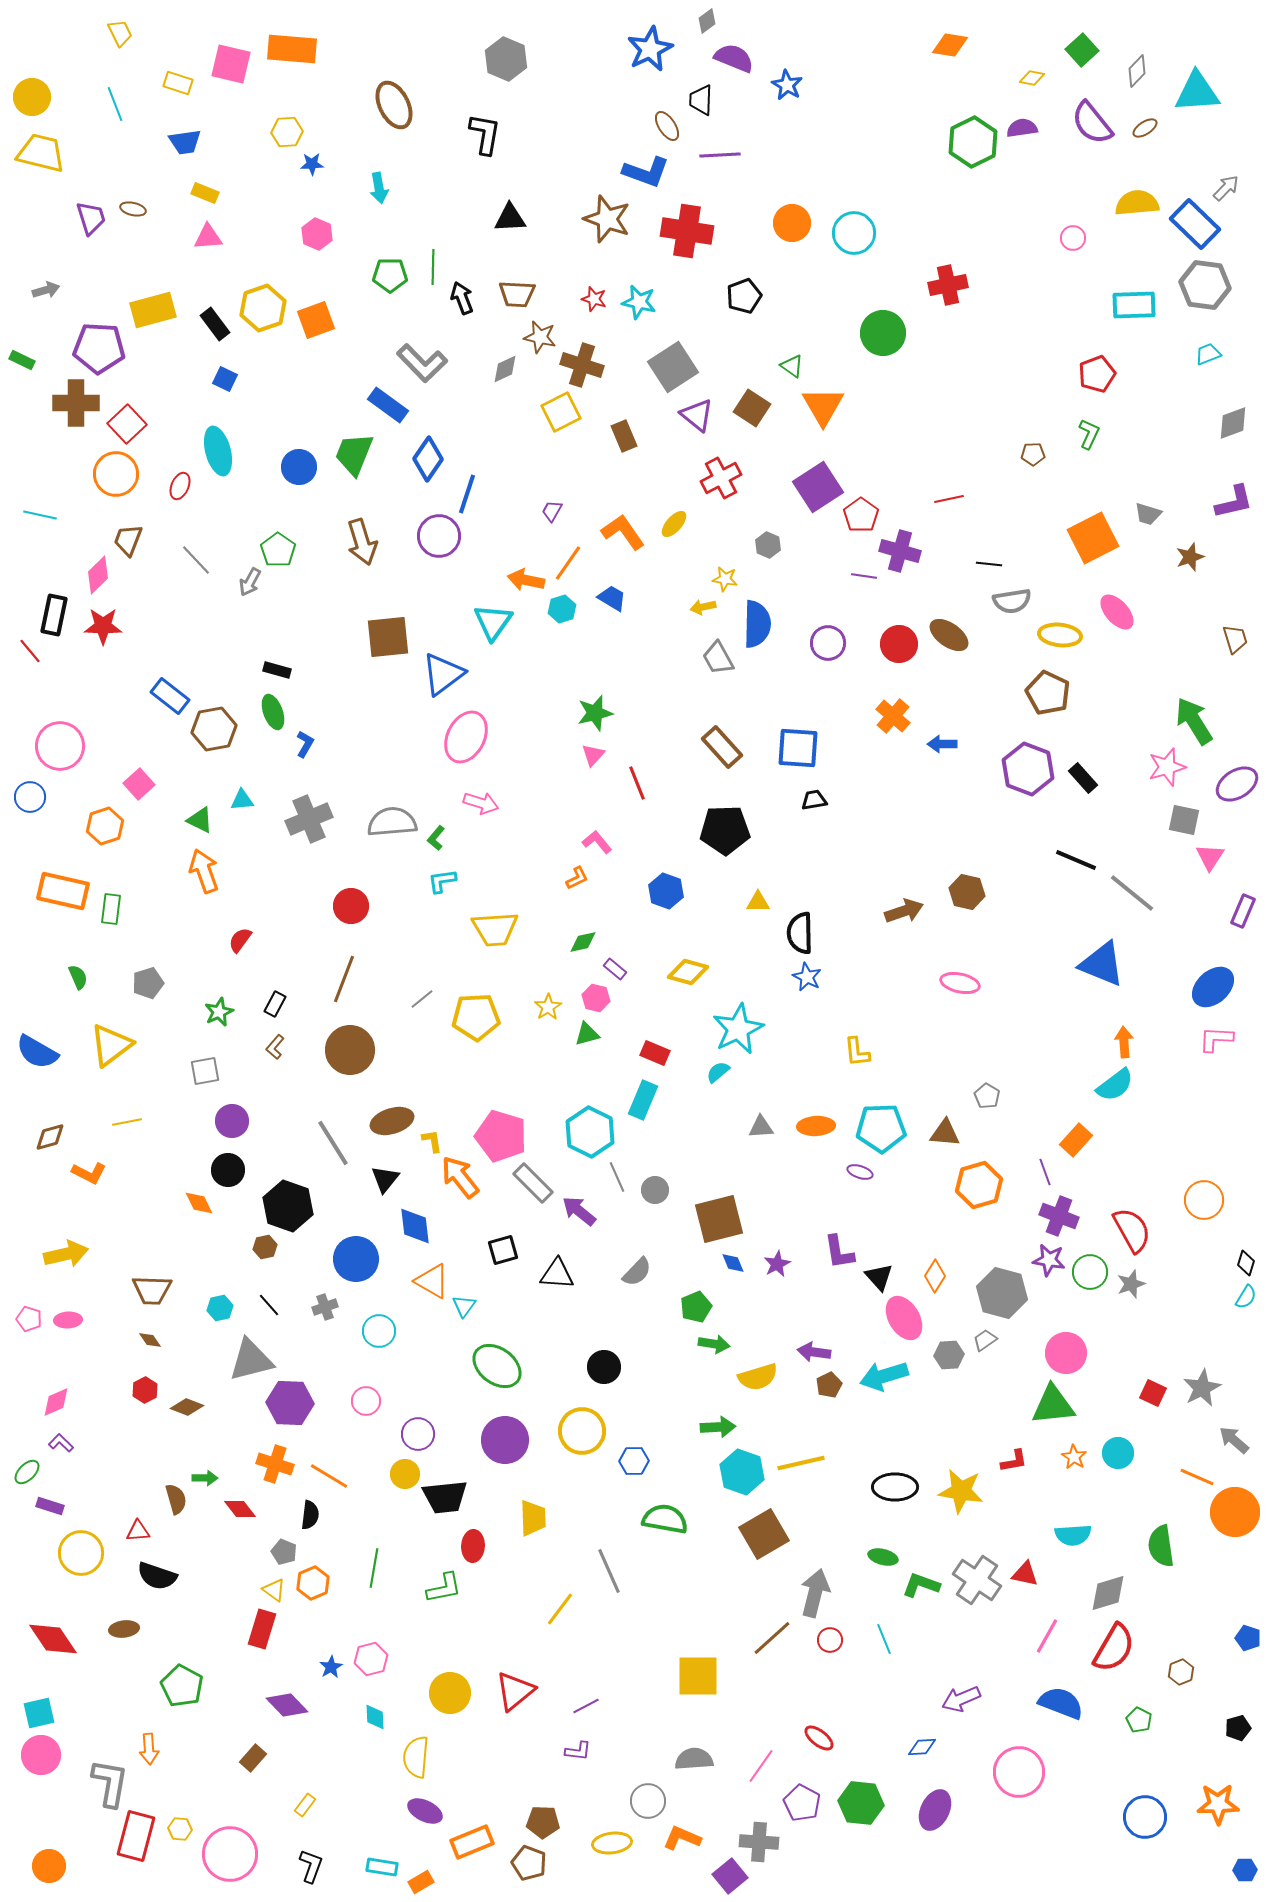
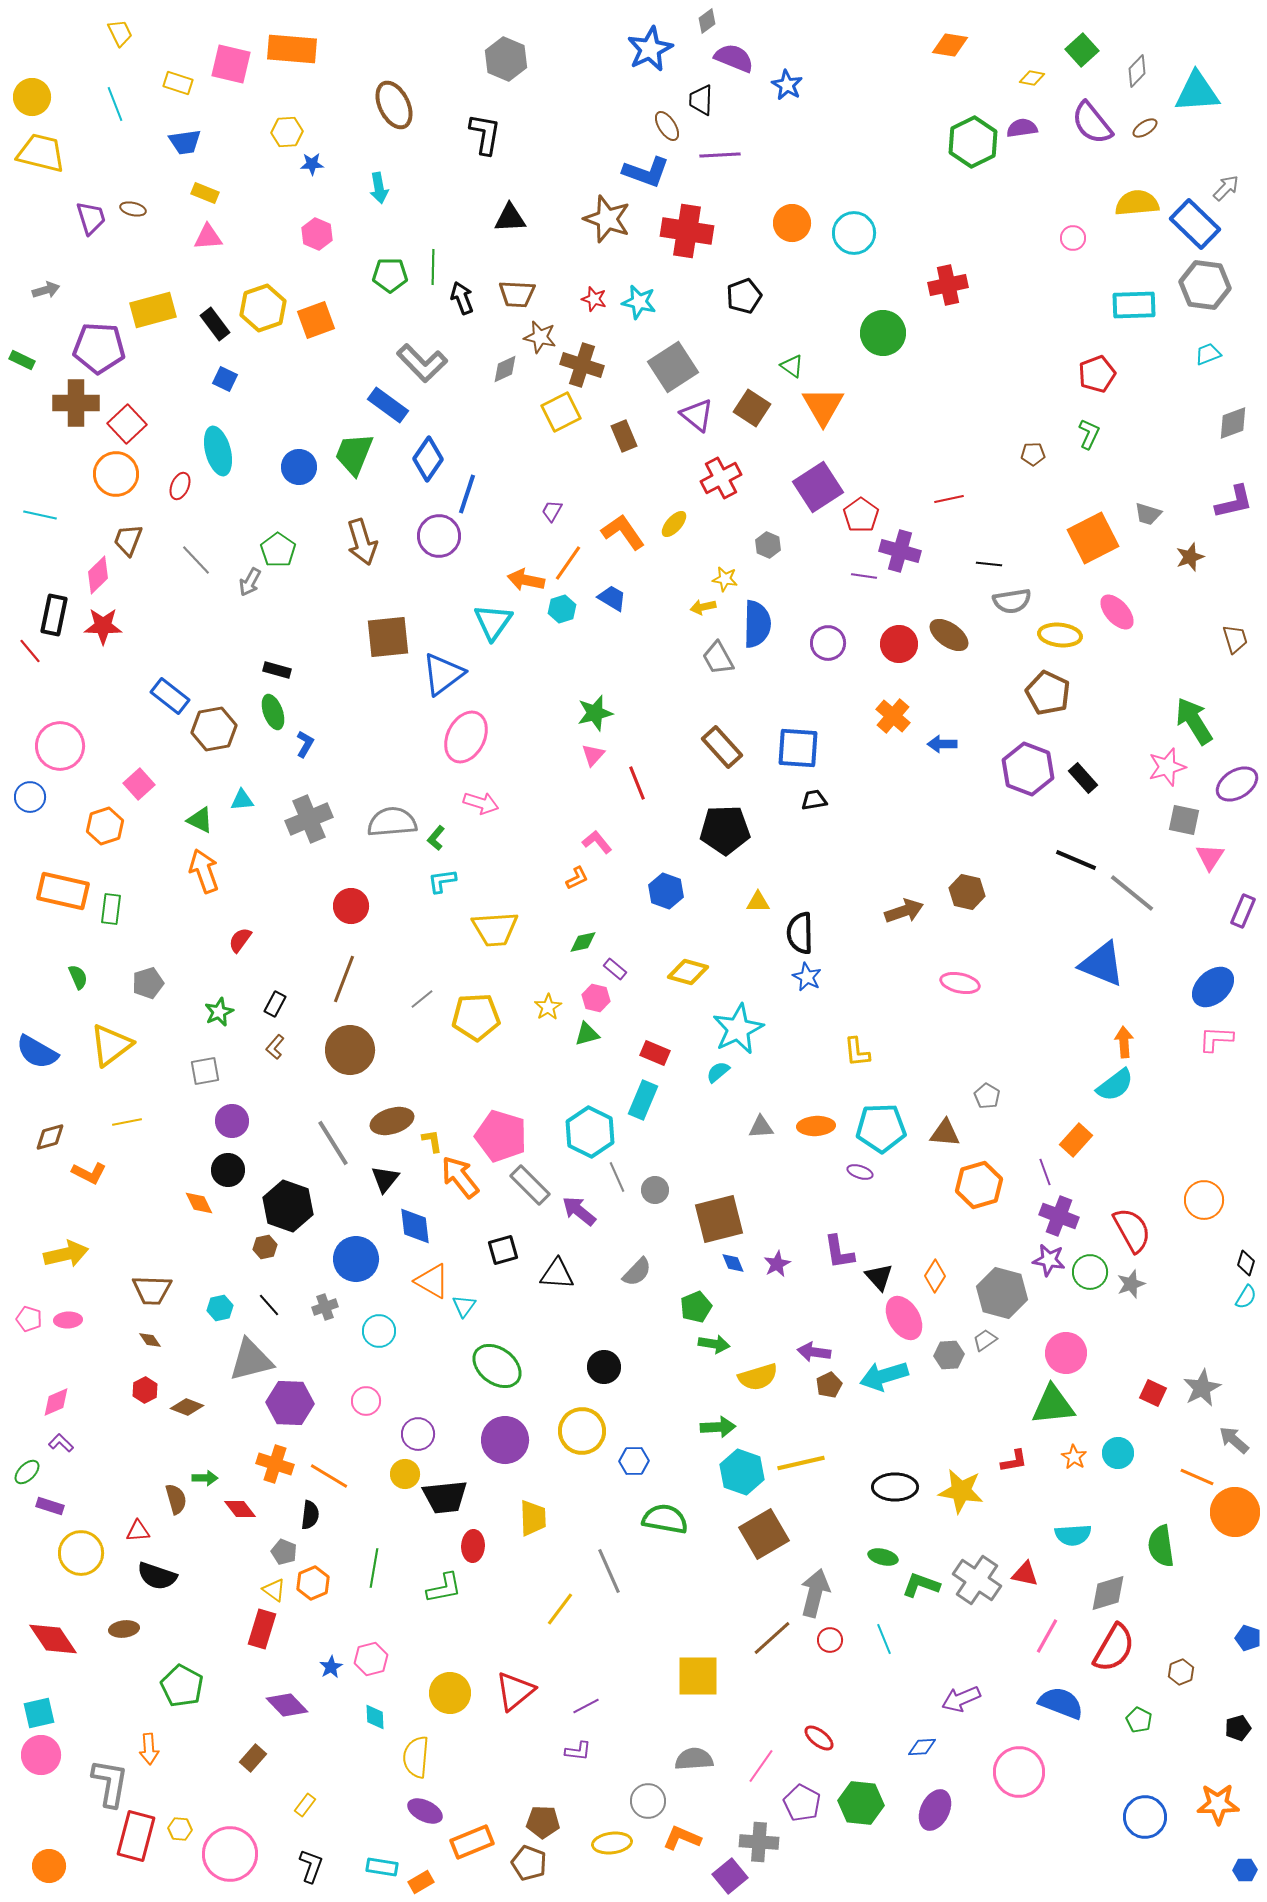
gray rectangle at (533, 1183): moved 3 px left, 2 px down
